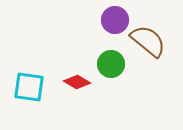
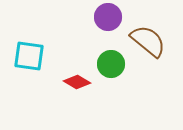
purple circle: moved 7 px left, 3 px up
cyan square: moved 31 px up
